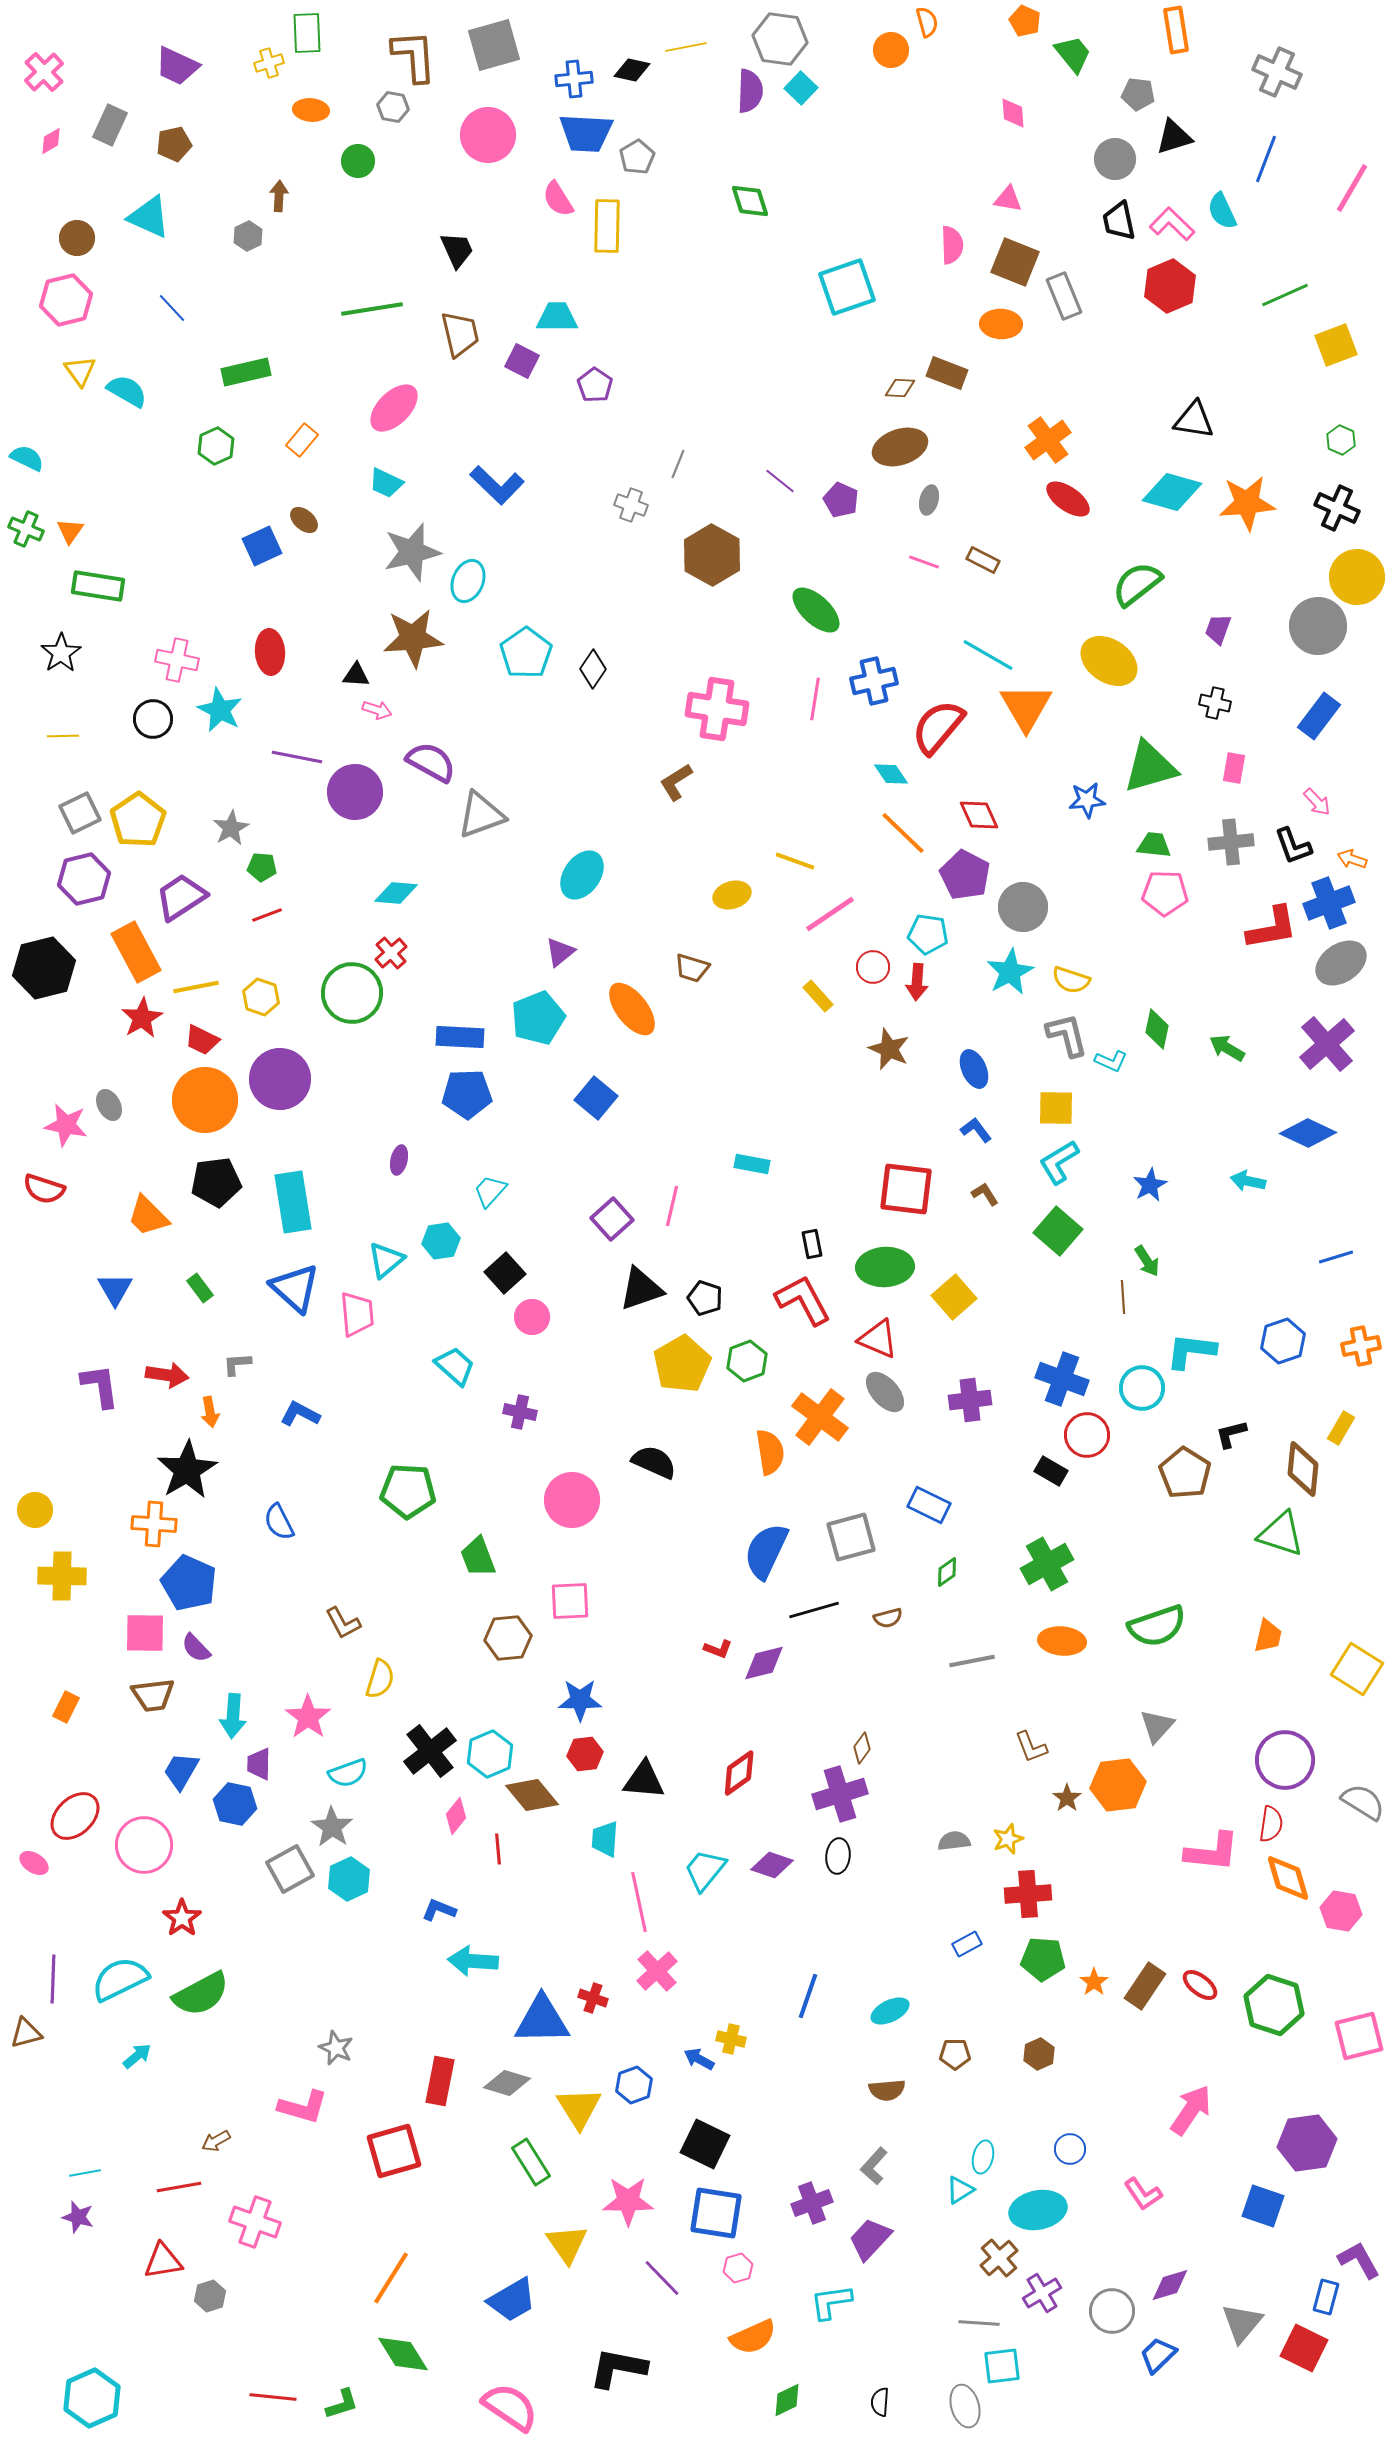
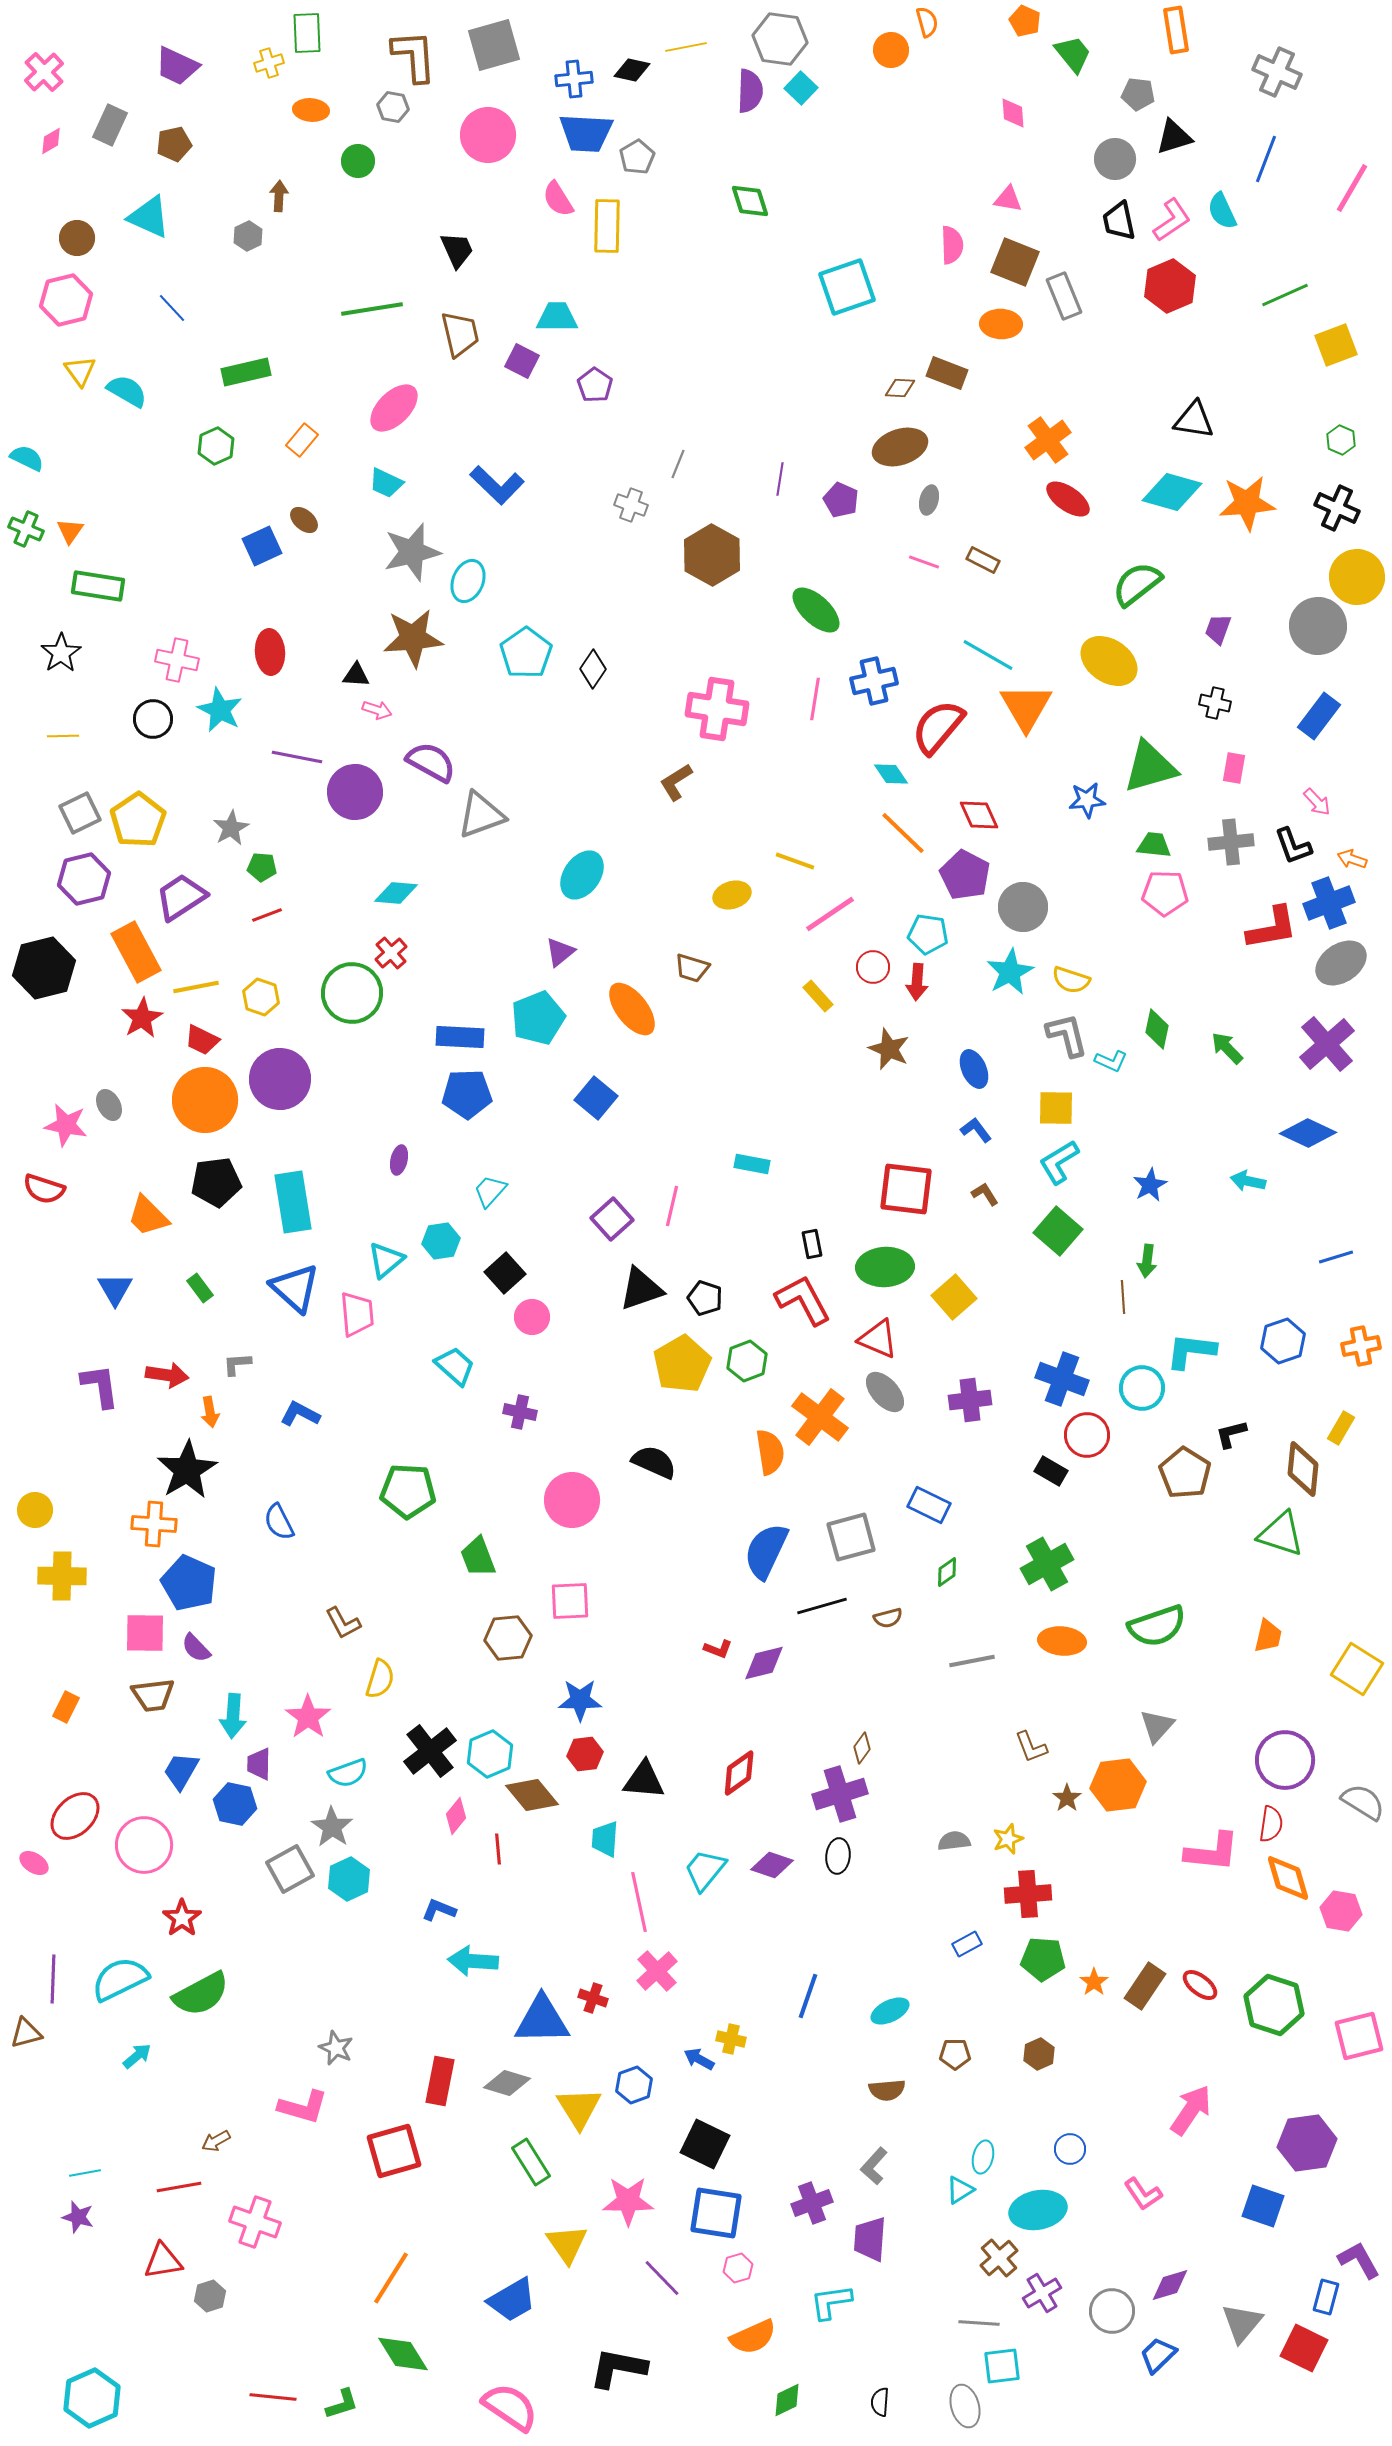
pink L-shape at (1172, 224): moved 4 px up; rotated 102 degrees clockwise
purple line at (780, 481): moved 2 px up; rotated 60 degrees clockwise
green arrow at (1227, 1048): rotated 15 degrees clockwise
green arrow at (1147, 1261): rotated 40 degrees clockwise
black line at (814, 1610): moved 8 px right, 4 px up
purple trapezoid at (870, 2239): rotated 39 degrees counterclockwise
